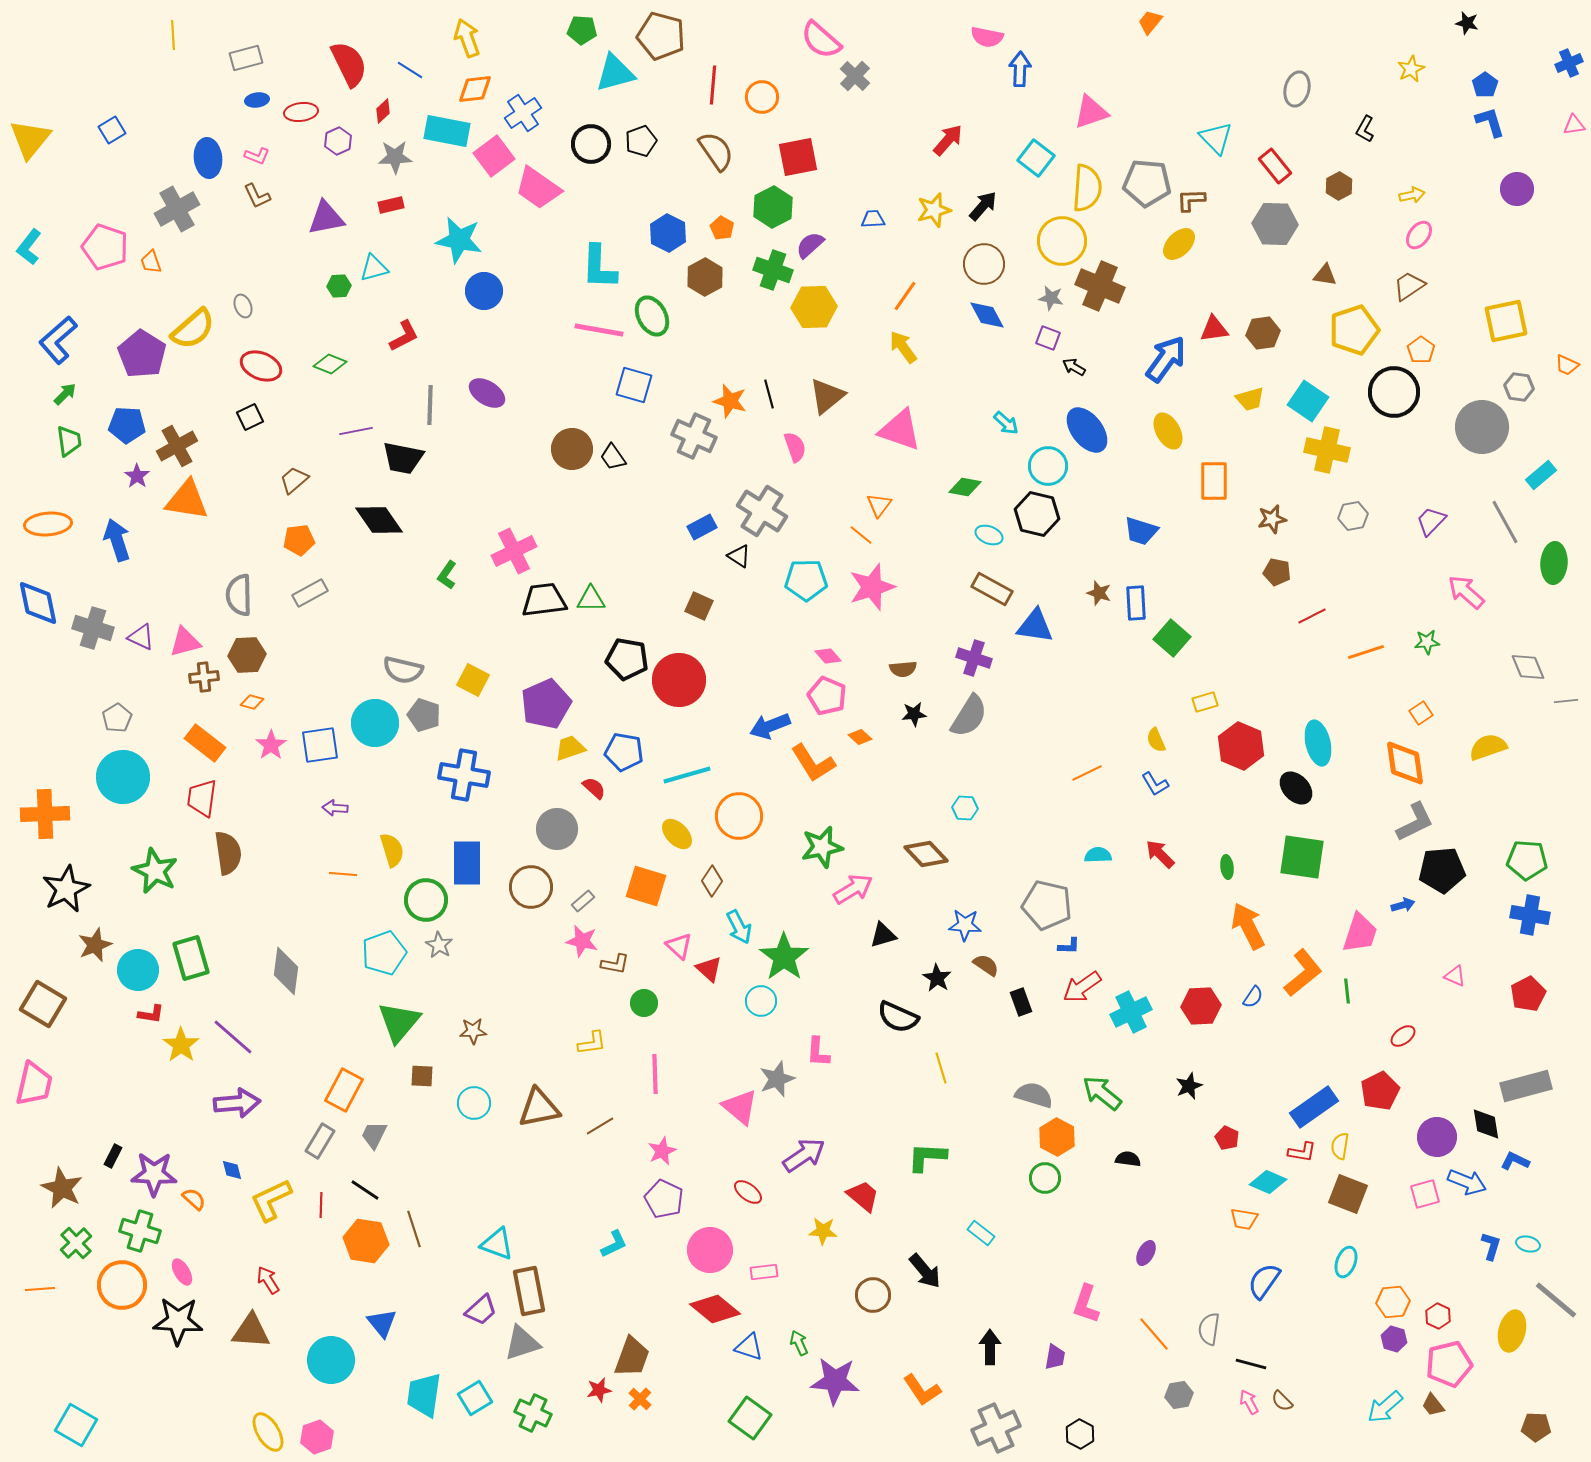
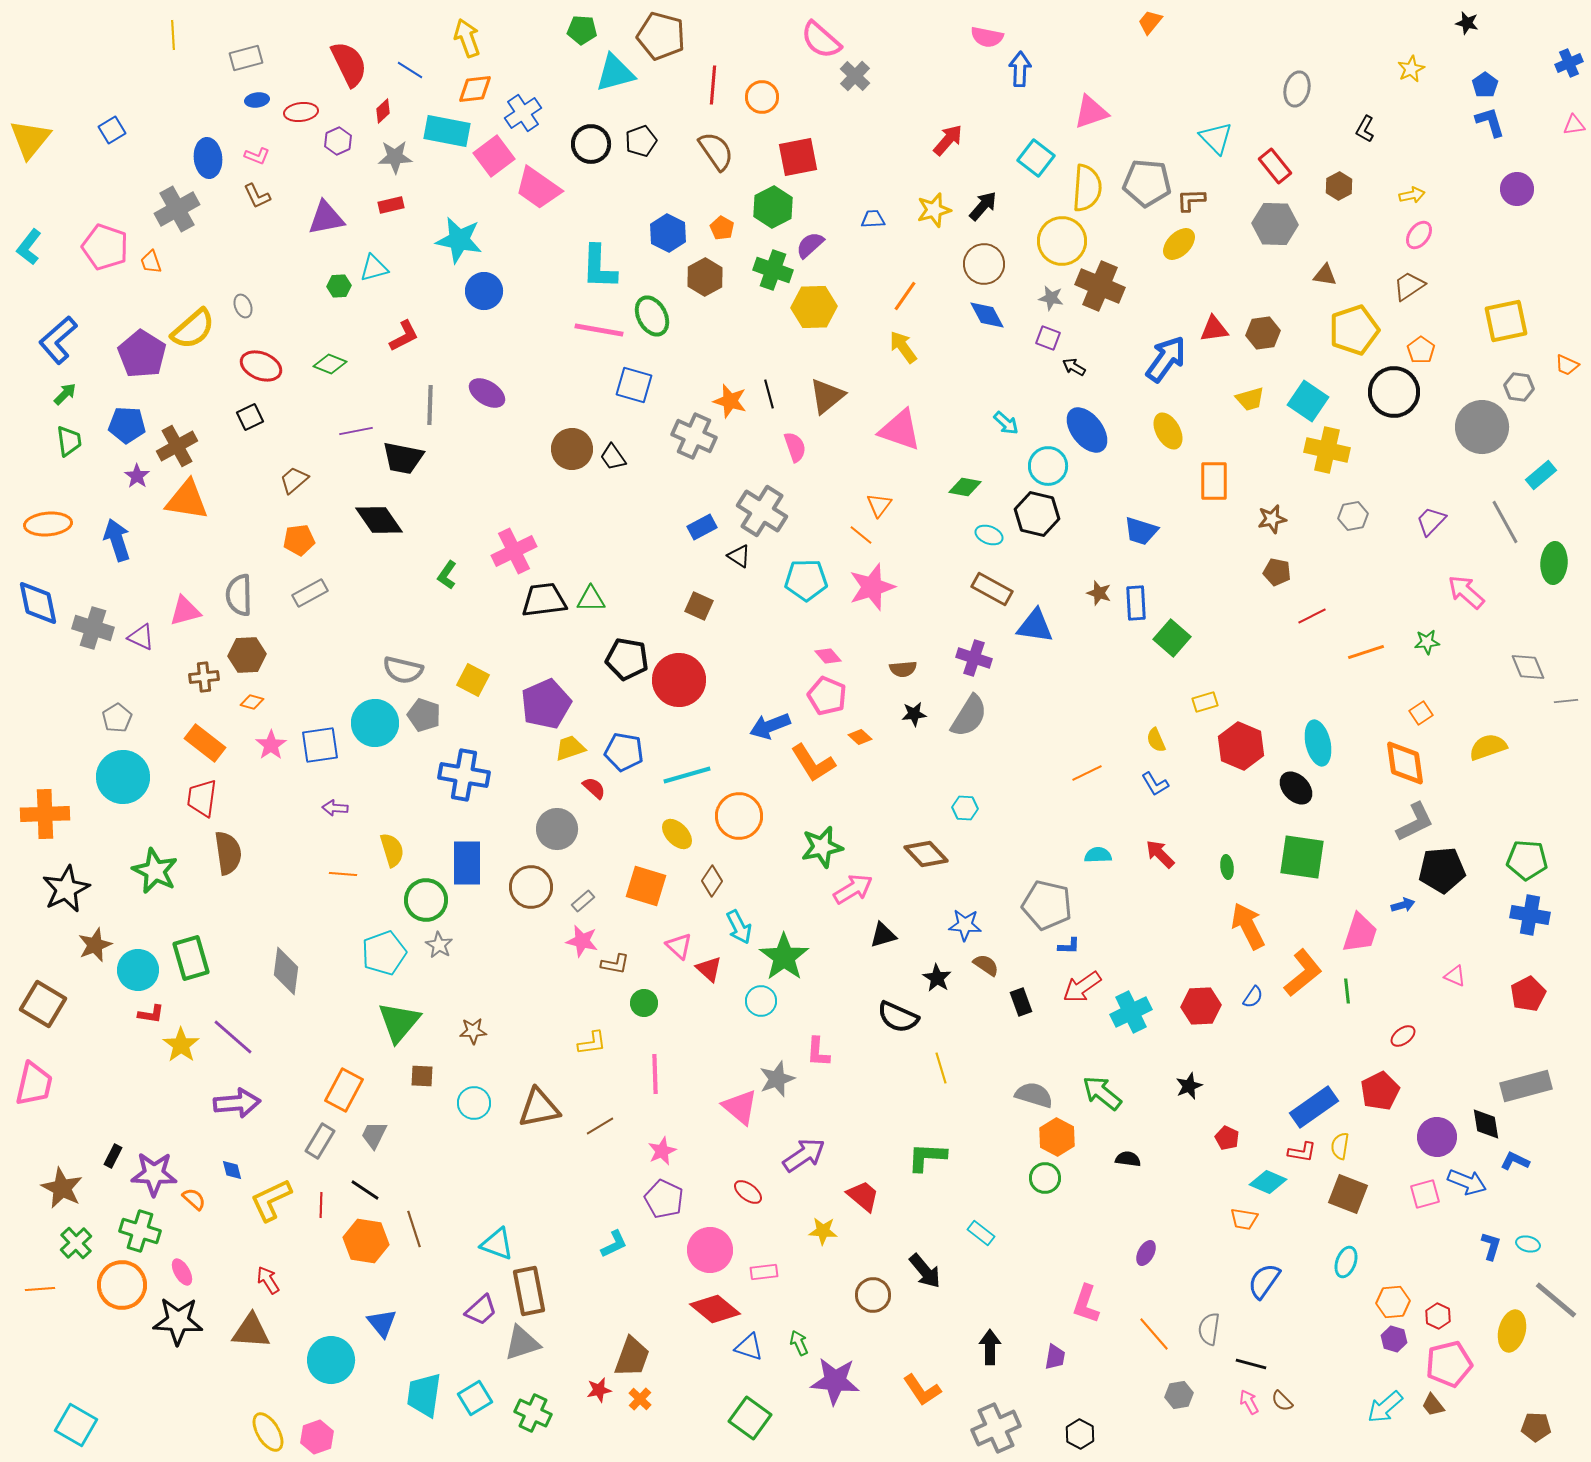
pink triangle at (185, 642): moved 31 px up
